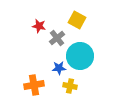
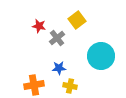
yellow square: rotated 24 degrees clockwise
cyan circle: moved 21 px right
